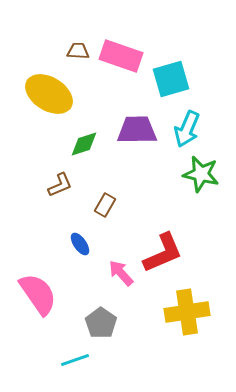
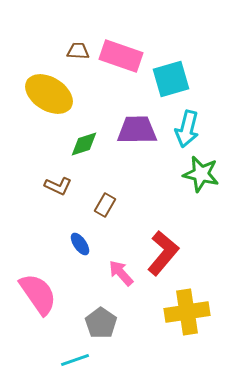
cyan arrow: rotated 9 degrees counterclockwise
brown L-shape: moved 2 px left, 1 px down; rotated 48 degrees clockwise
red L-shape: rotated 27 degrees counterclockwise
